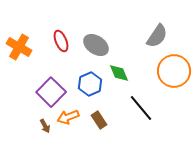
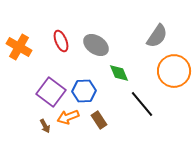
blue hexagon: moved 6 px left, 7 px down; rotated 20 degrees clockwise
purple square: rotated 8 degrees counterclockwise
black line: moved 1 px right, 4 px up
